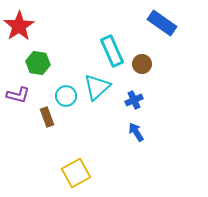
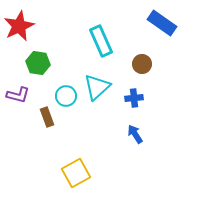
red star: rotated 8 degrees clockwise
cyan rectangle: moved 11 px left, 10 px up
blue cross: moved 2 px up; rotated 18 degrees clockwise
blue arrow: moved 1 px left, 2 px down
